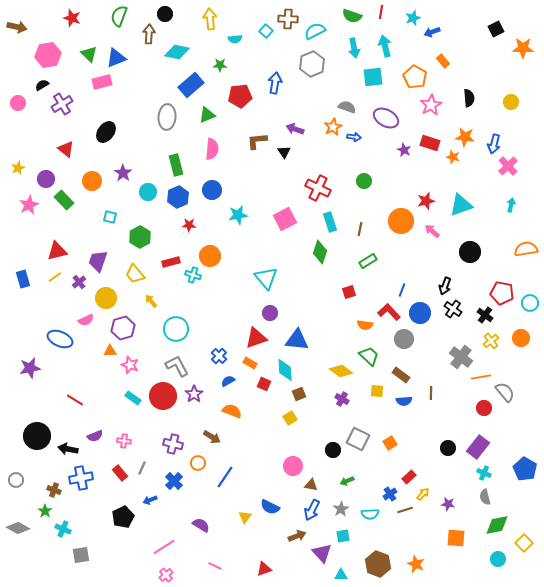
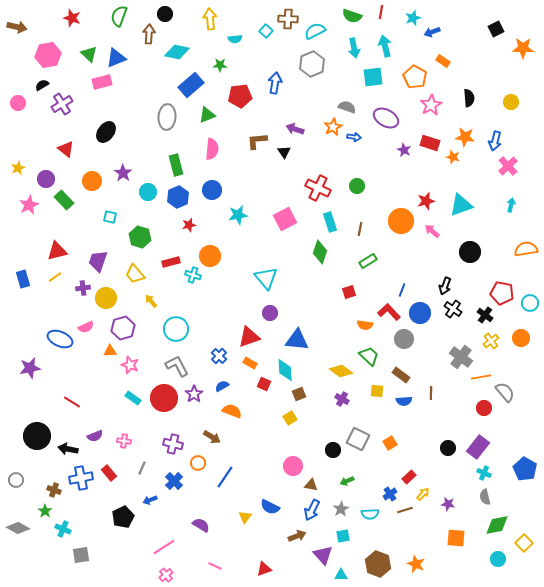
orange rectangle at (443, 61): rotated 16 degrees counterclockwise
blue arrow at (494, 144): moved 1 px right, 3 px up
green circle at (364, 181): moved 7 px left, 5 px down
red star at (189, 225): rotated 16 degrees counterclockwise
green hexagon at (140, 237): rotated 15 degrees counterclockwise
purple cross at (79, 282): moved 4 px right, 6 px down; rotated 32 degrees clockwise
pink semicircle at (86, 320): moved 7 px down
red triangle at (256, 338): moved 7 px left, 1 px up
blue semicircle at (228, 381): moved 6 px left, 5 px down
red circle at (163, 396): moved 1 px right, 2 px down
red line at (75, 400): moved 3 px left, 2 px down
red rectangle at (120, 473): moved 11 px left
purple triangle at (322, 553): moved 1 px right, 2 px down
